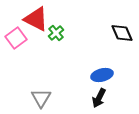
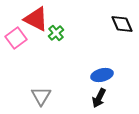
black diamond: moved 9 px up
gray triangle: moved 2 px up
